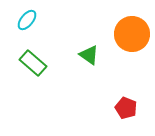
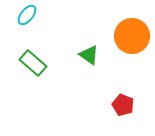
cyan ellipse: moved 5 px up
orange circle: moved 2 px down
red pentagon: moved 3 px left, 3 px up
